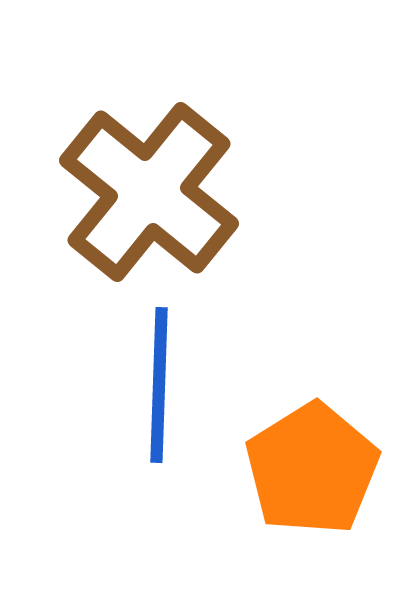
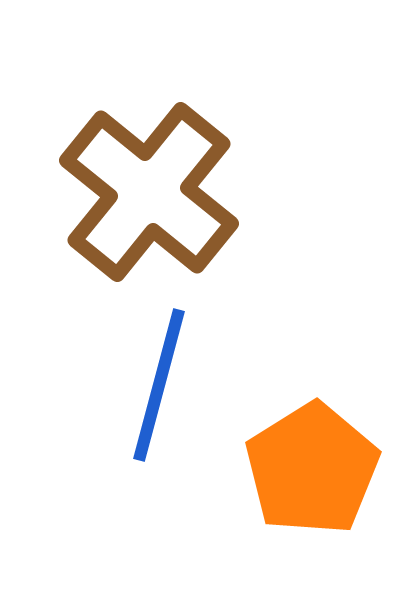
blue line: rotated 13 degrees clockwise
